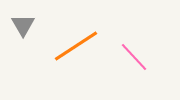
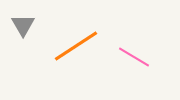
pink line: rotated 16 degrees counterclockwise
